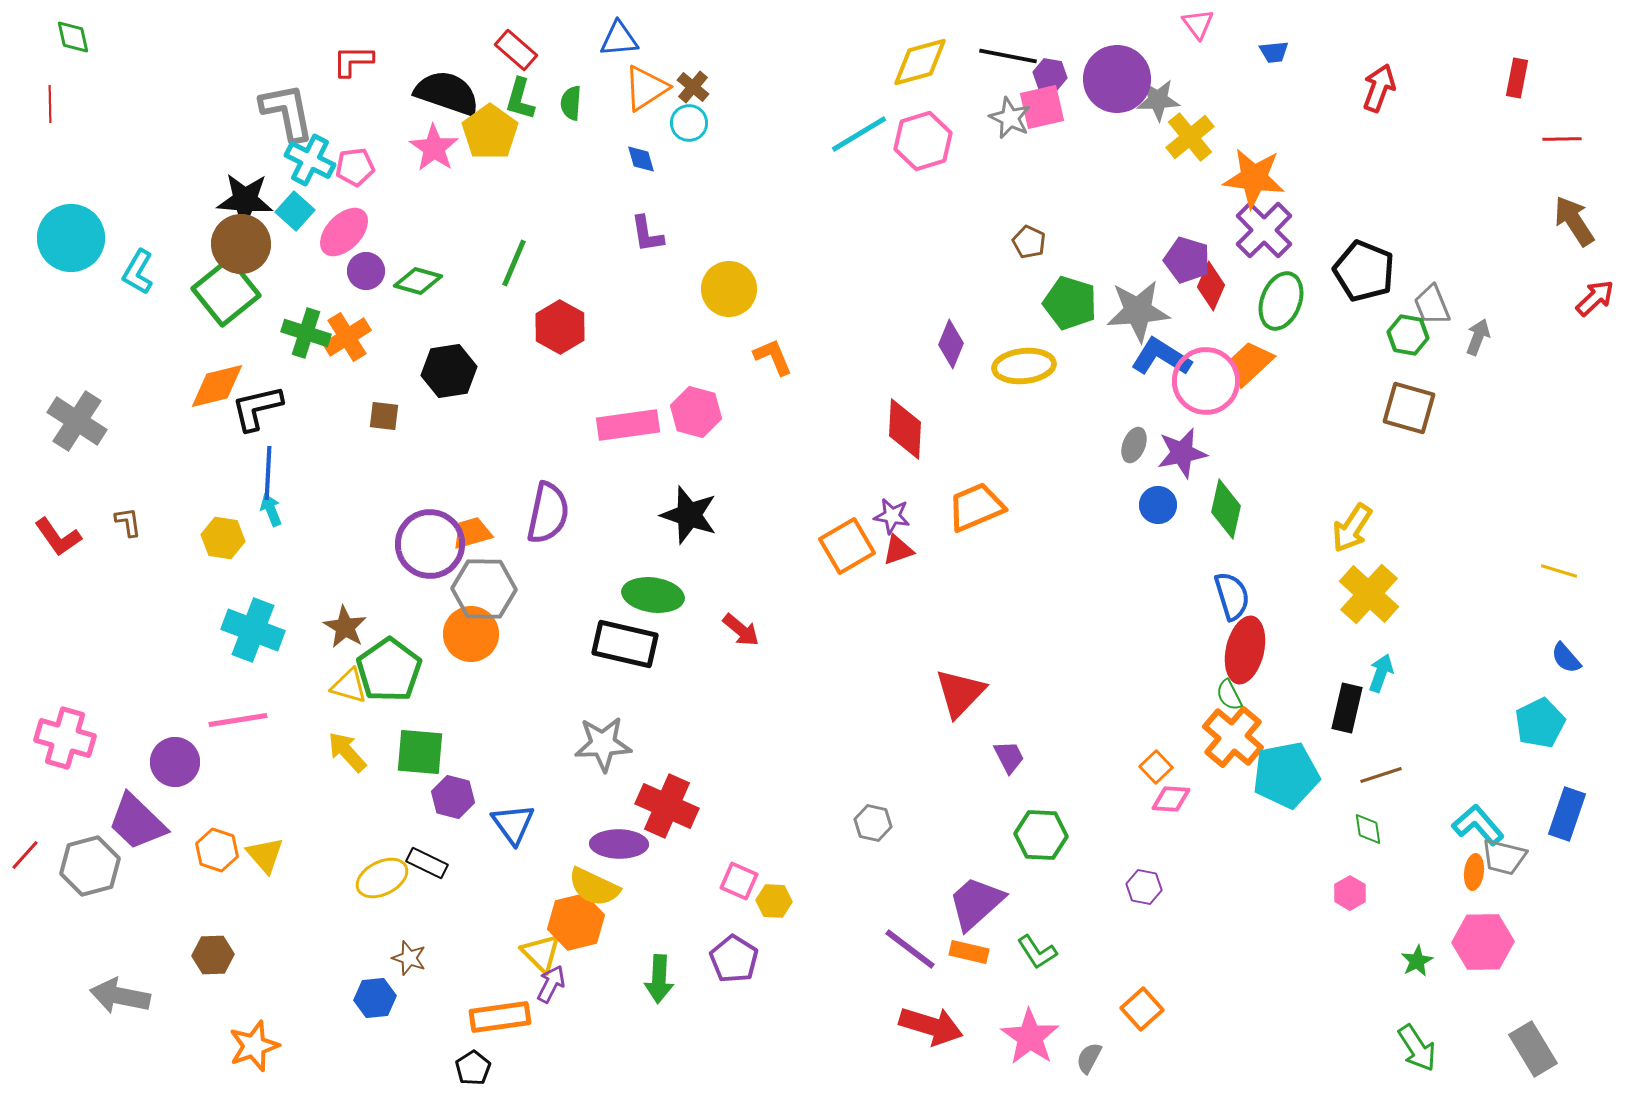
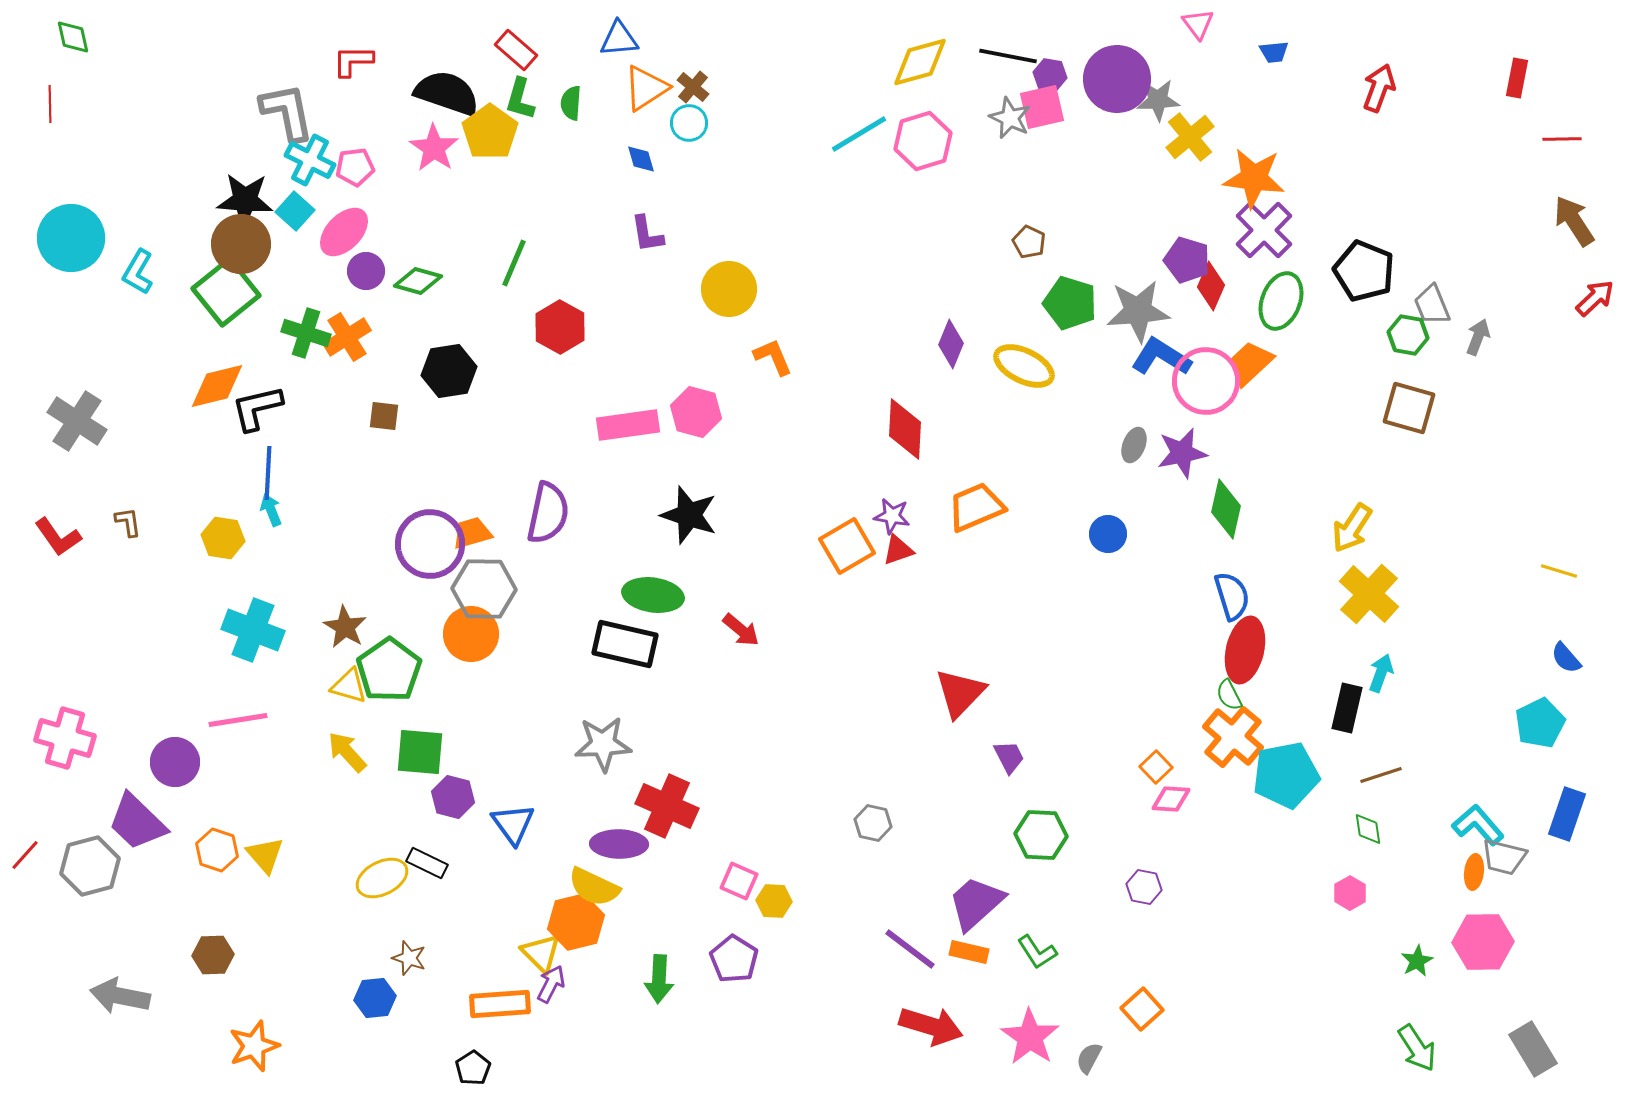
yellow ellipse at (1024, 366): rotated 32 degrees clockwise
blue circle at (1158, 505): moved 50 px left, 29 px down
orange rectangle at (500, 1017): moved 13 px up; rotated 4 degrees clockwise
